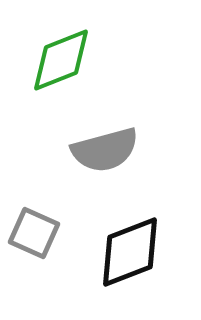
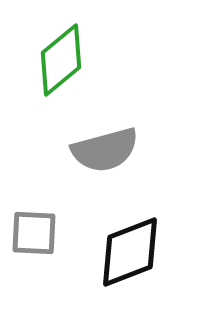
green diamond: rotated 18 degrees counterclockwise
gray square: rotated 21 degrees counterclockwise
